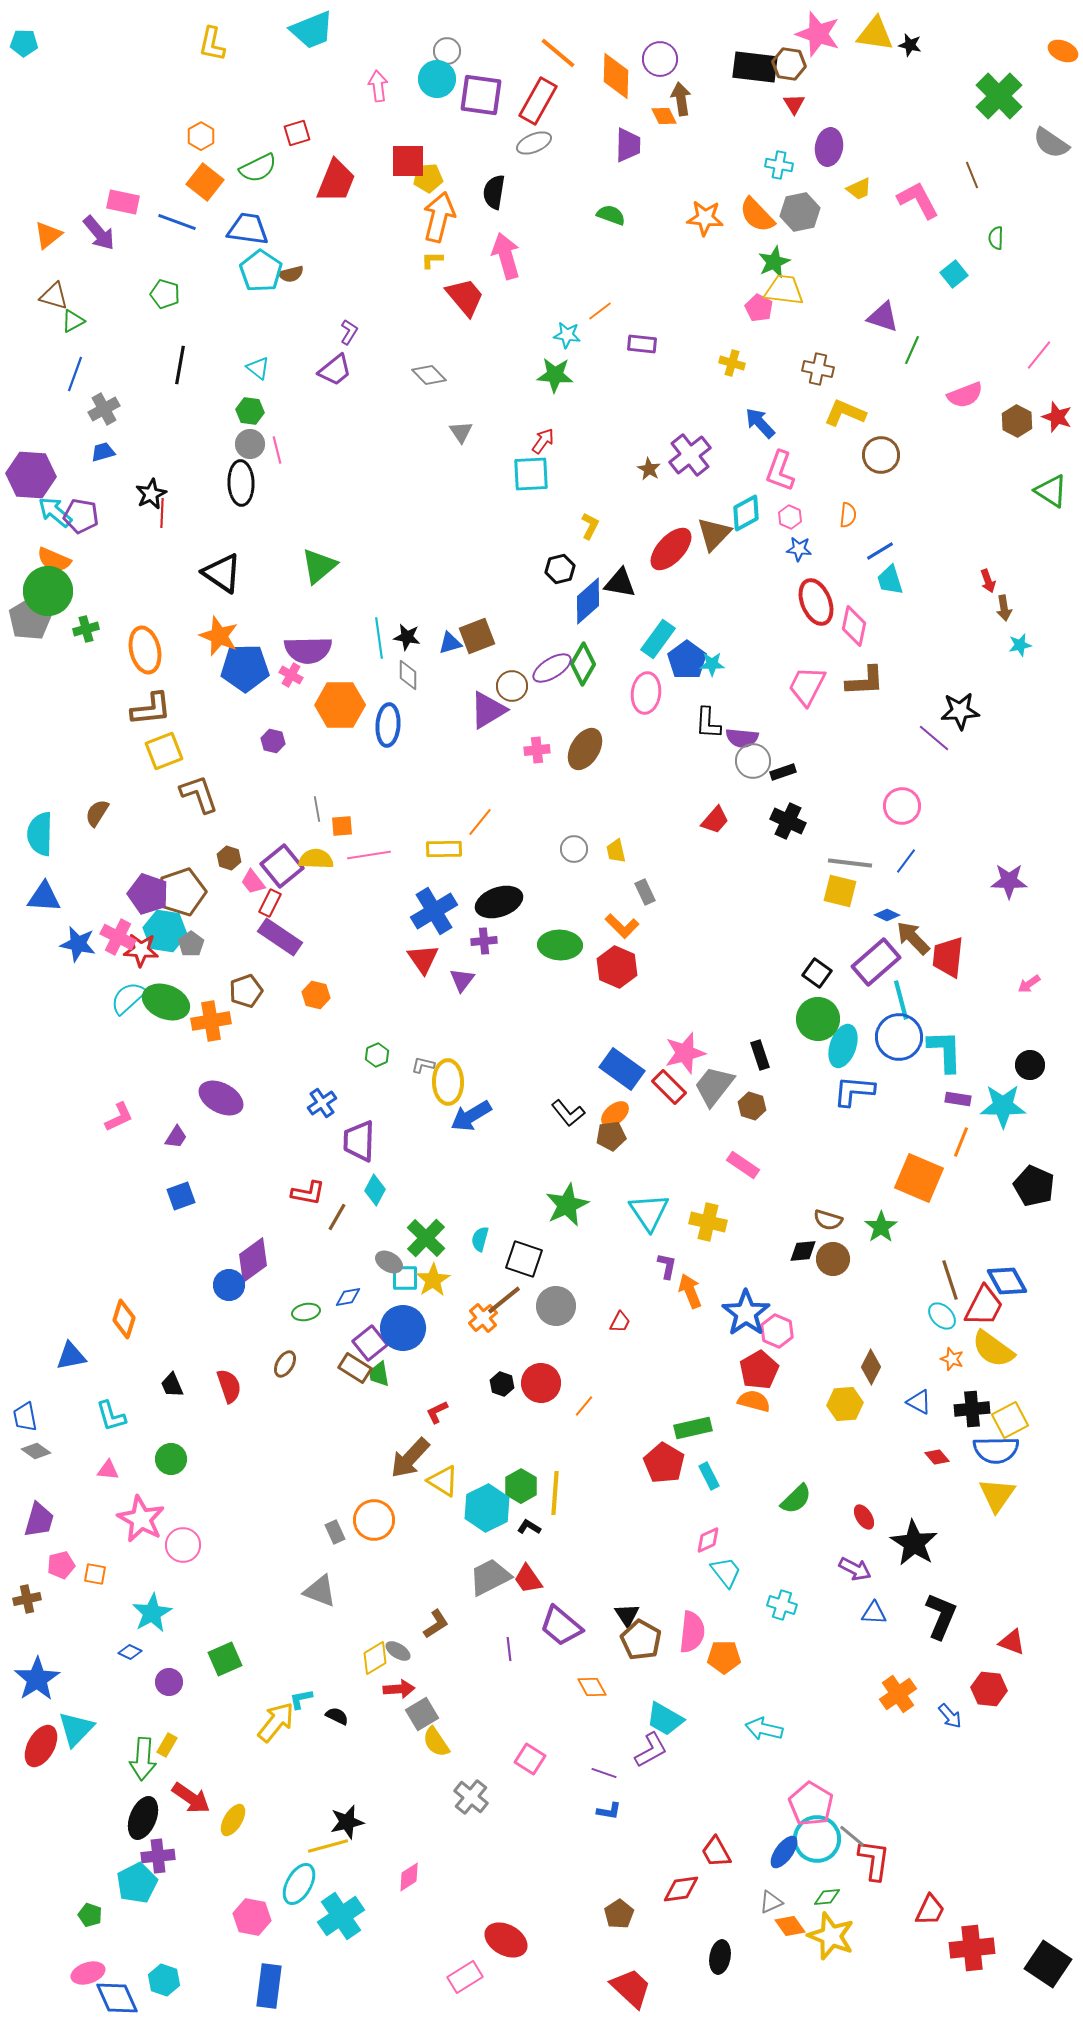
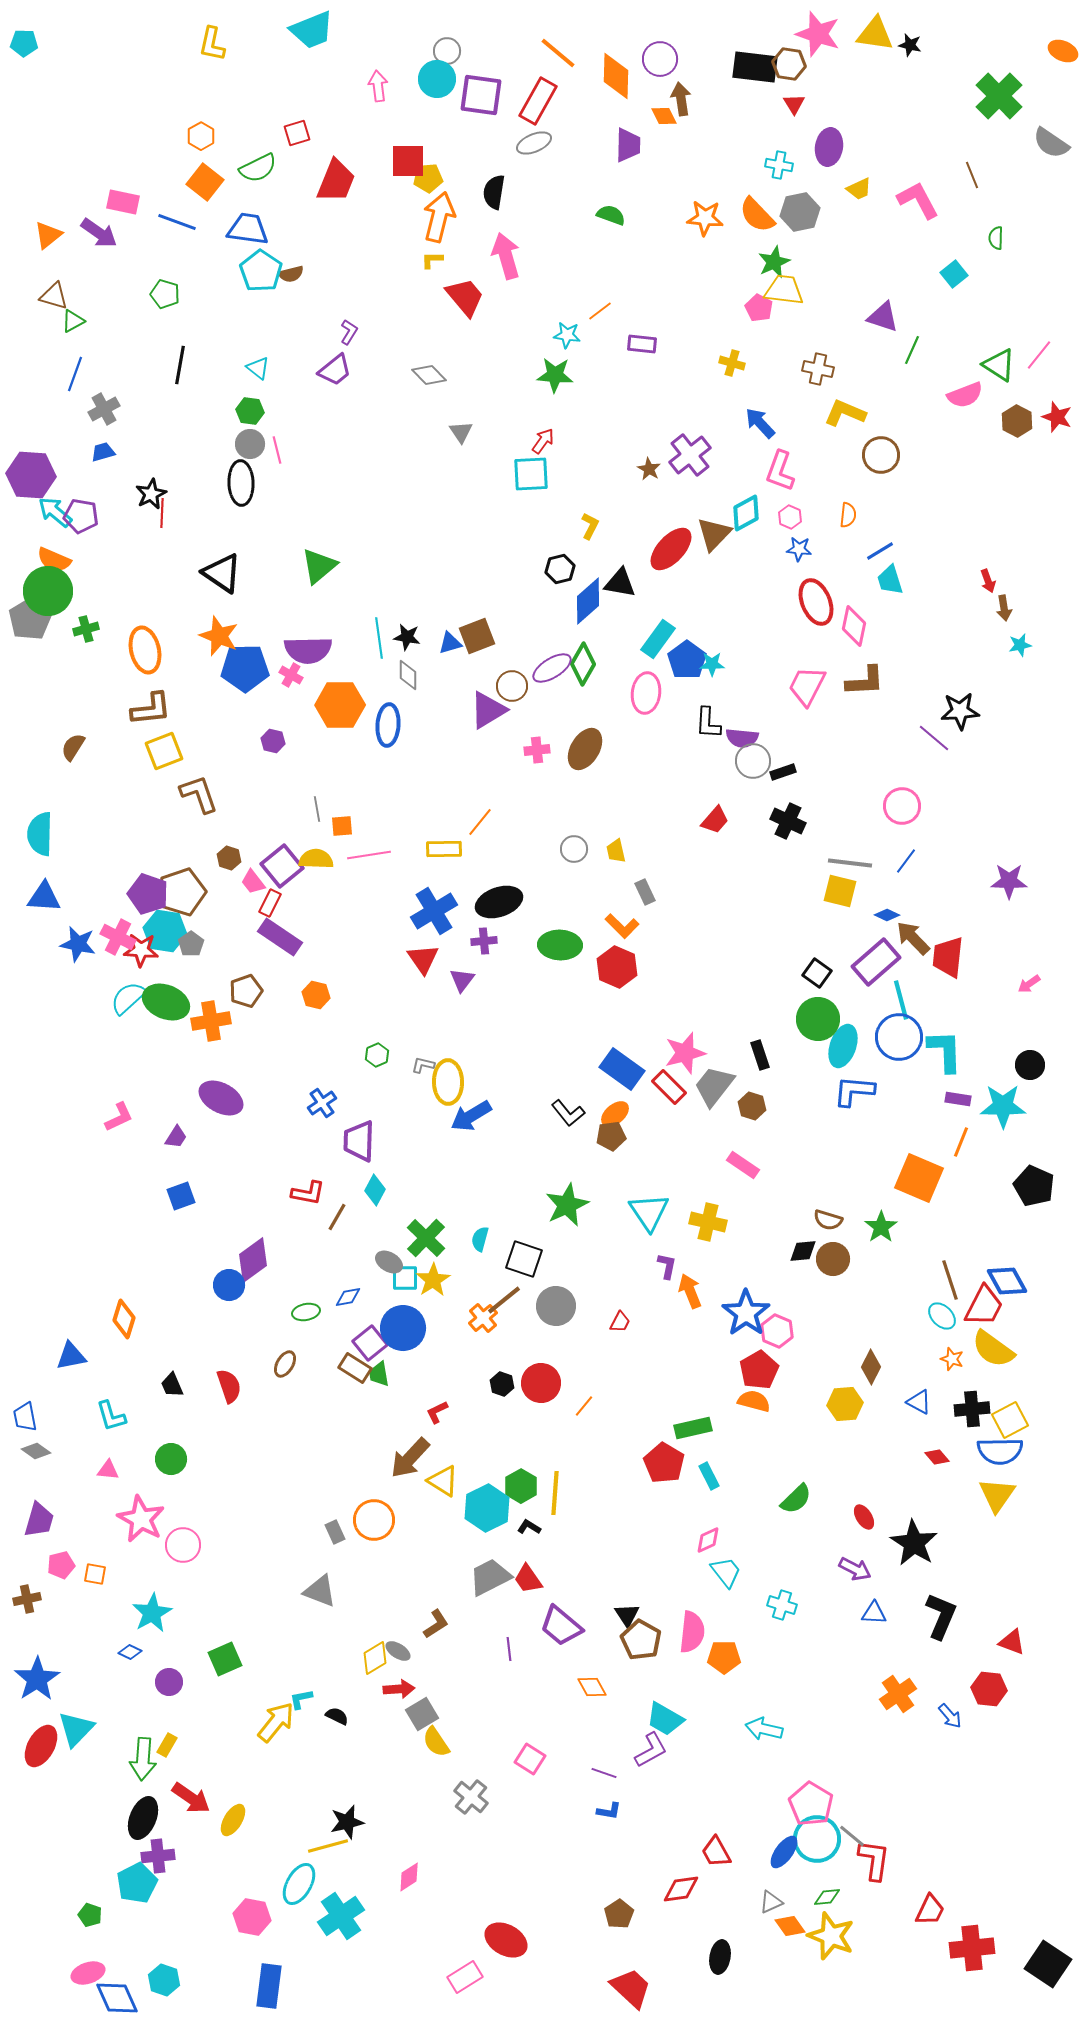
purple arrow at (99, 233): rotated 15 degrees counterclockwise
green triangle at (1051, 491): moved 52 px left, 126 px up
brown semicircle at (97, 813): moved 24 px left, 66 px up
blue semicircle at (996, 1450): moved 4 px right, 1 px down
